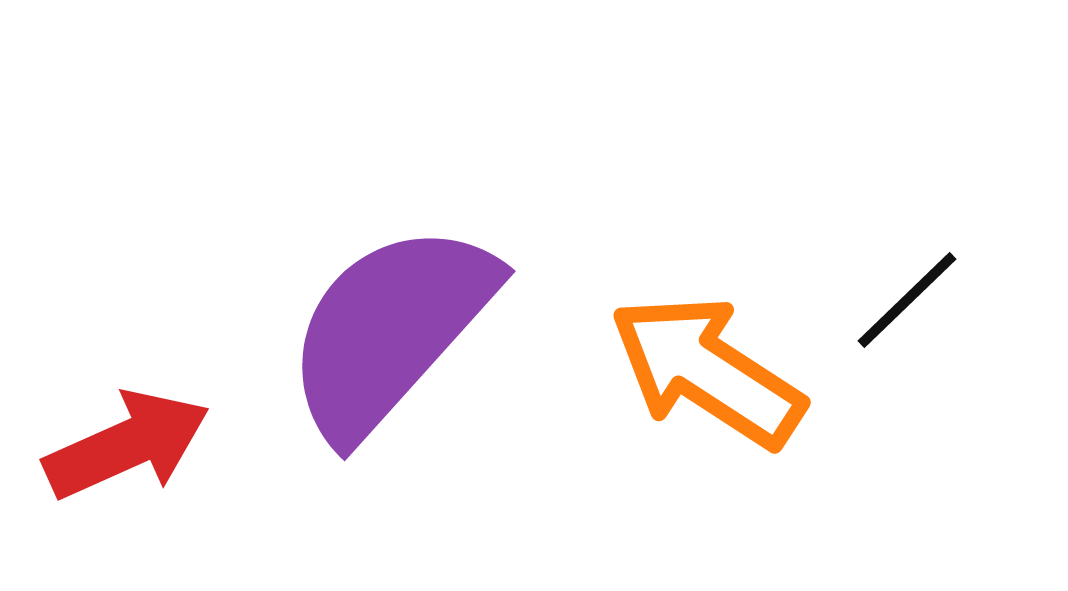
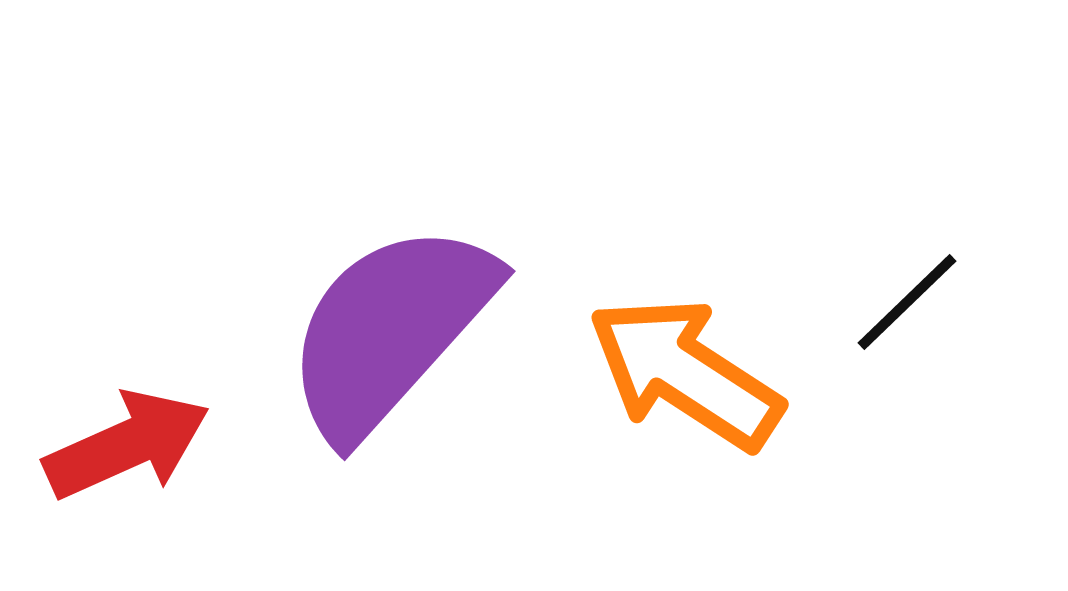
black line: moved 2 px down
orange arrow: moved 22 px left, 2 px down
